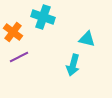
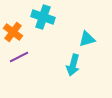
cyan triangle: rotated 30 degrees counterclockwise
